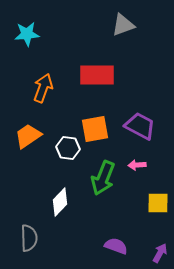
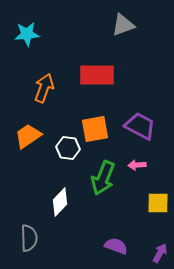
orange arrow: moved 1 px right
